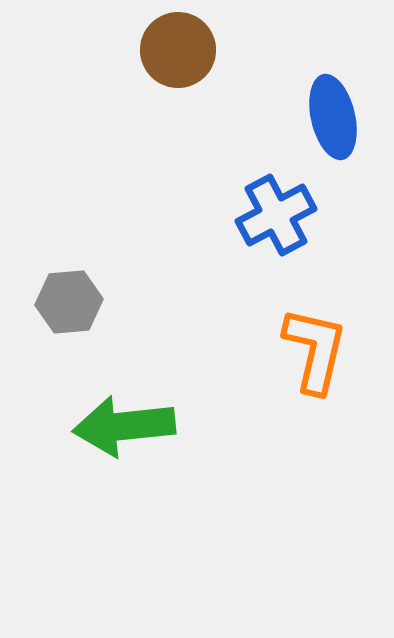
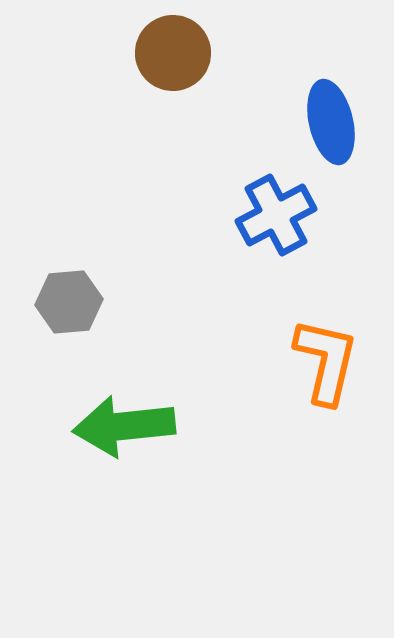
brown circle: moved 5 px left, 3 px down
blue ellipse: moved 2 px left, 5 px down
orange L-shape: moved 11 px right, 11 px down
